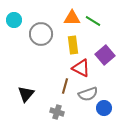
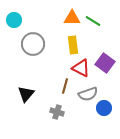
gray circle: moved 8 px left, 10 px down
purple square: moved 8 px down; rotated 12 degrees counterclockwise
